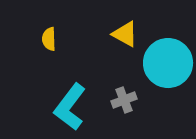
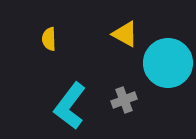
cyan L-shape: moved 1 px up
